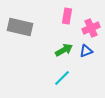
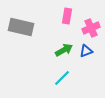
gray rectangle: moved 1 px right
